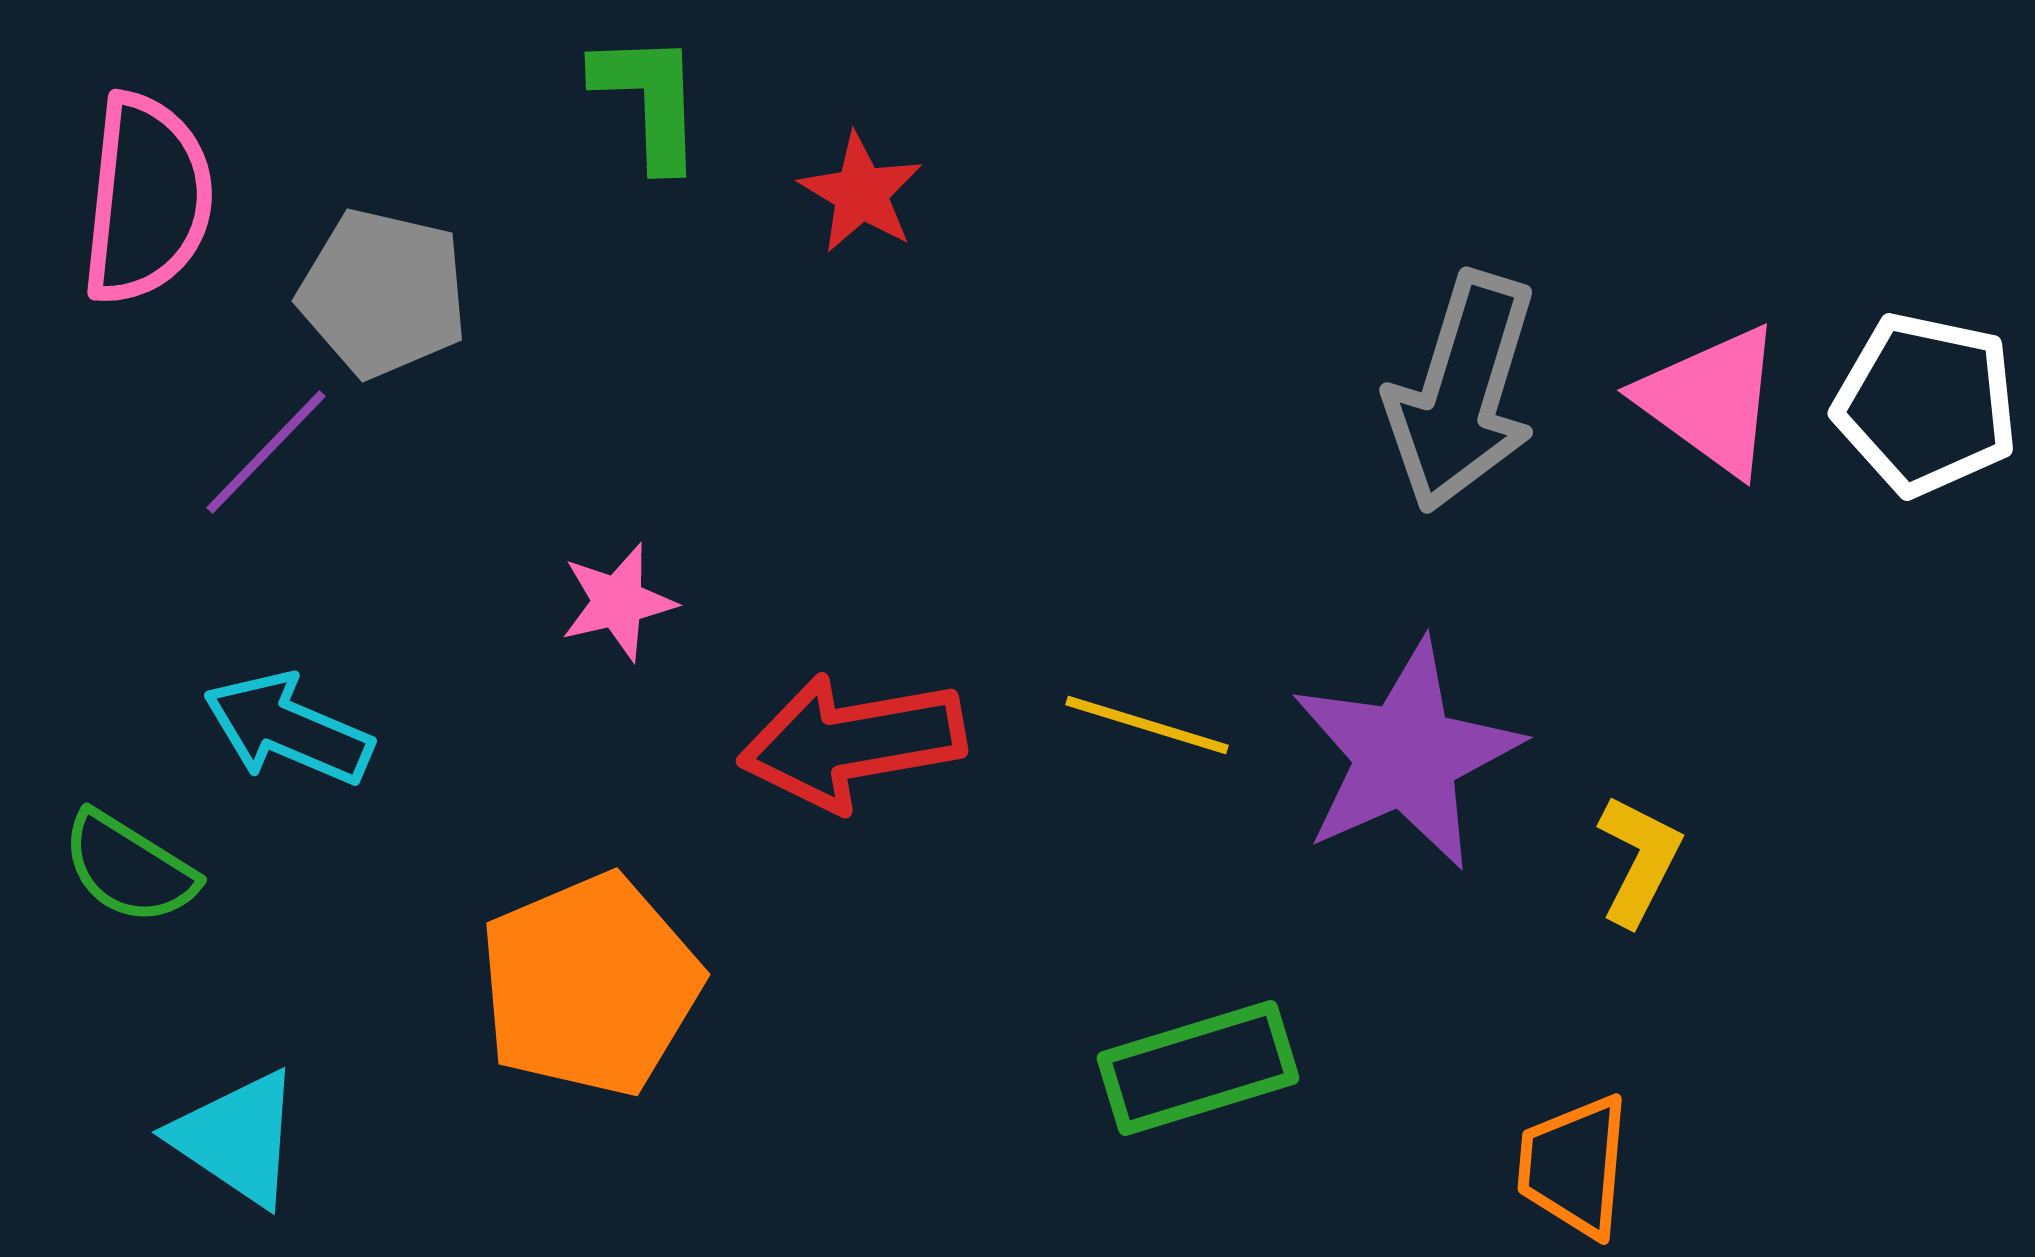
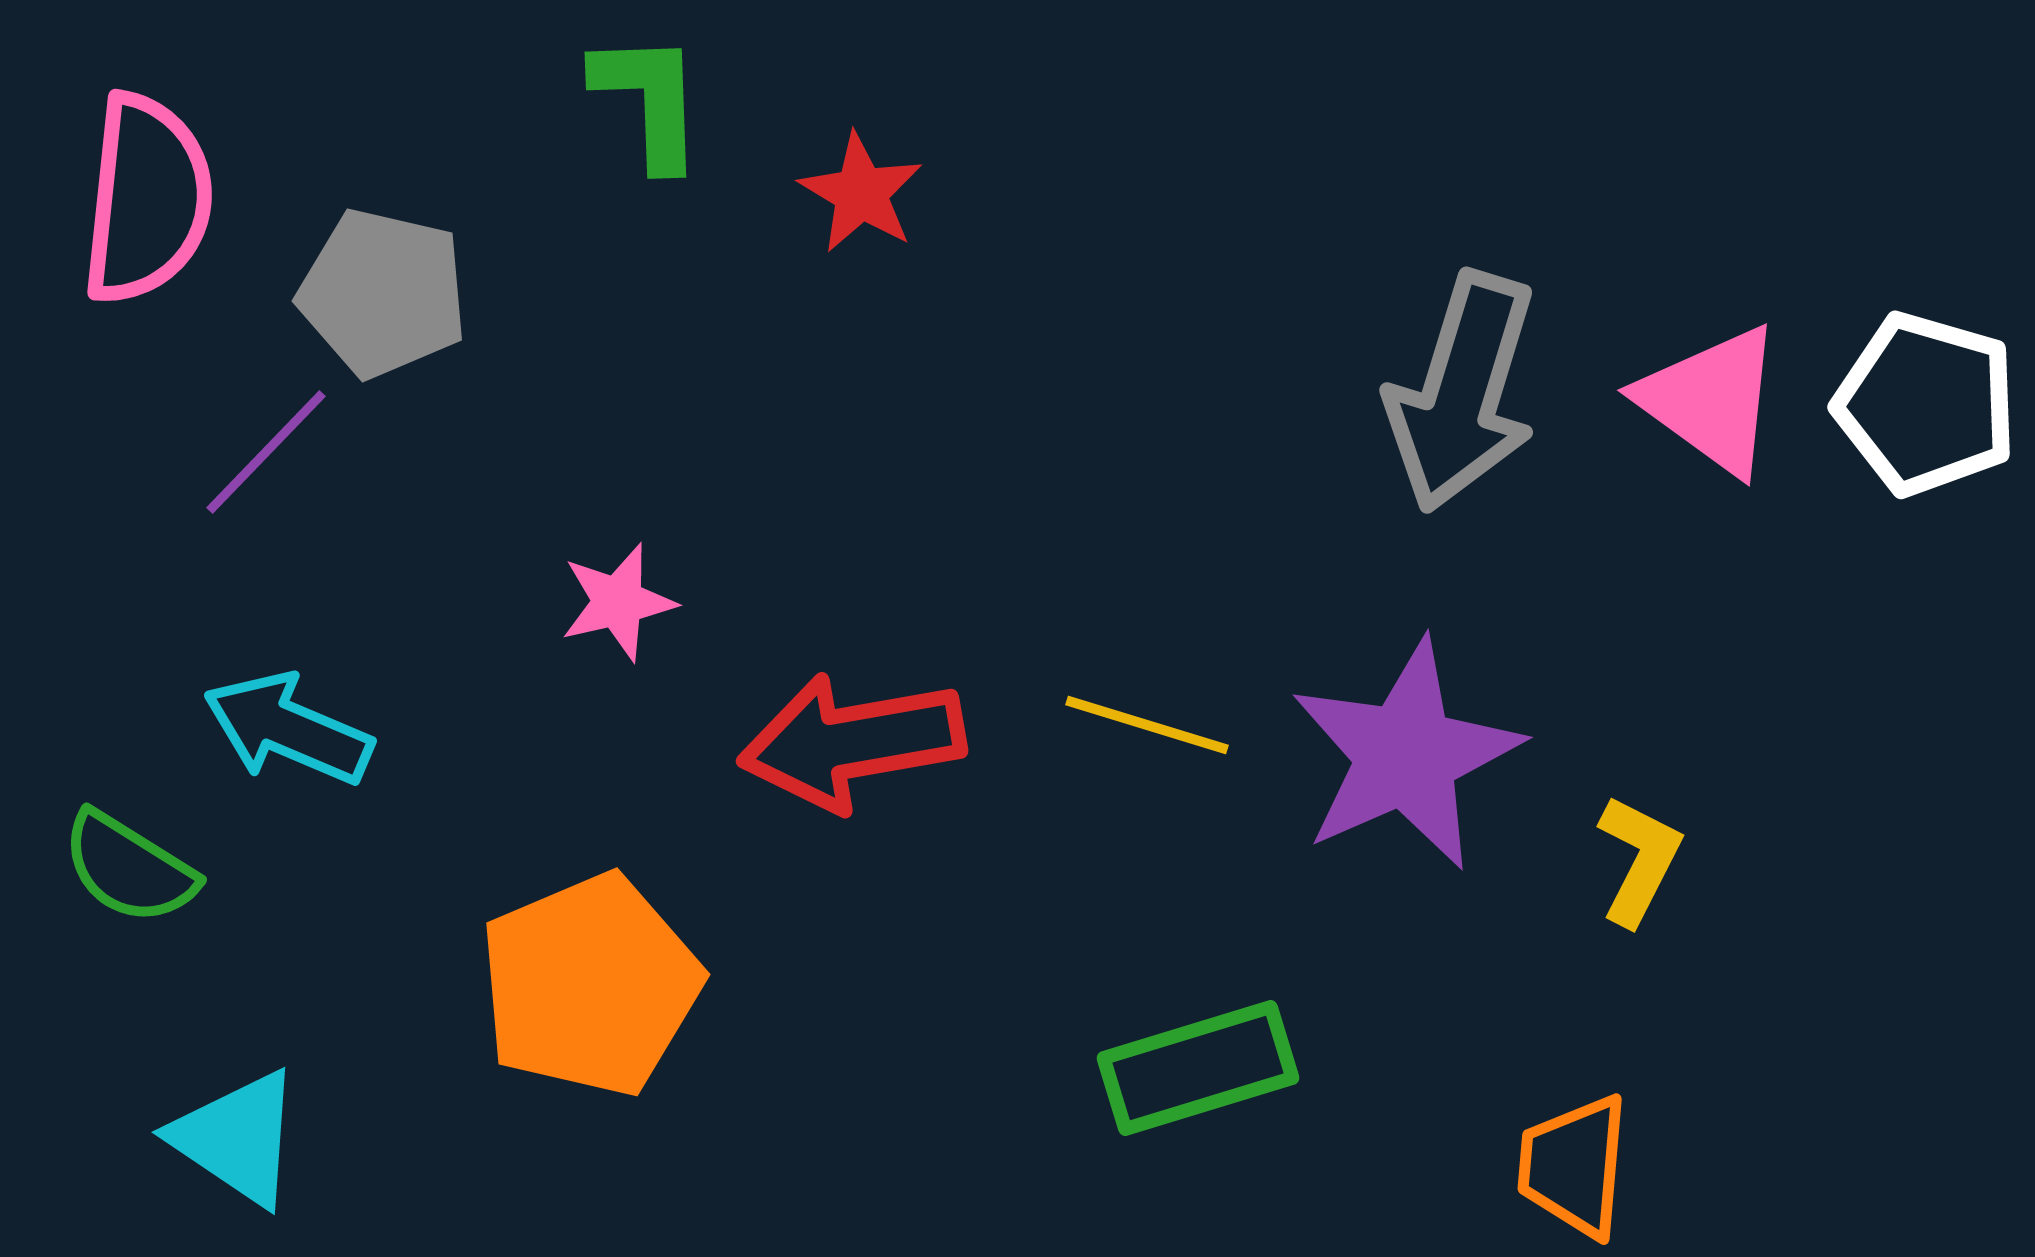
white pentagon: rotated 4 degrees clockwise
